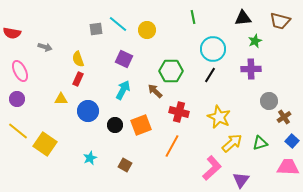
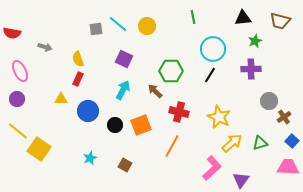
yellow circle: moved 4 px up
yellow square: moved 6 px left, 5 px down
